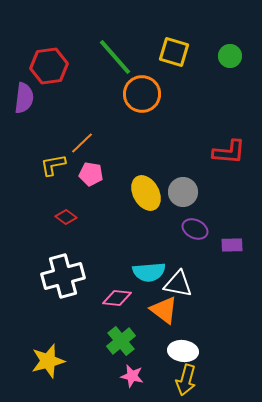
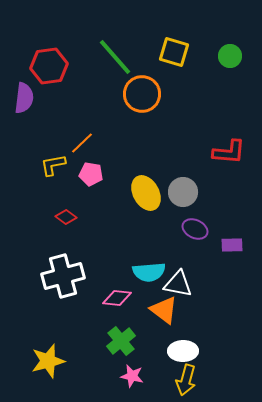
white ellipse: rotated 8 degrees counterclockwise
